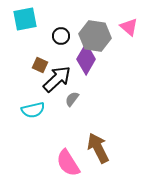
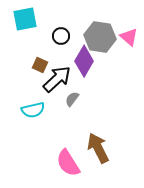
pink triangle: moved 10 px down
gray hexagon: moved 5 px right, 1 px down
purple diamond: moved 2 px left, 2 px down
